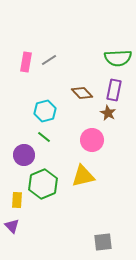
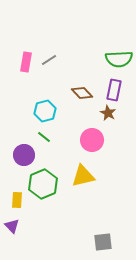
green semicircle: moved 1 px right, 1 px down
